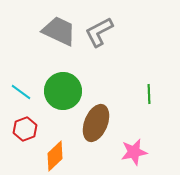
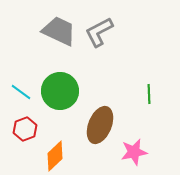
green circle: moved 3 px left
brown ellipse: moved 4 px right, 2 px down
